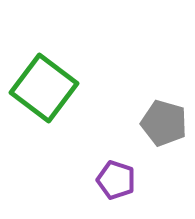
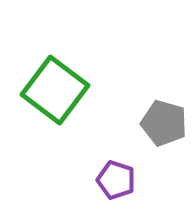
green square: moved 11 px right, 2 px down
